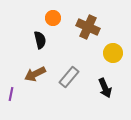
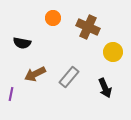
black semicircle: moved 18 px left, 3 px down; rotated 114 degrees clockwise
yellow circle: moved 1 px up
